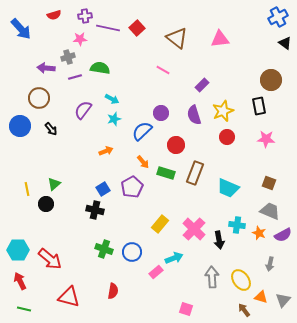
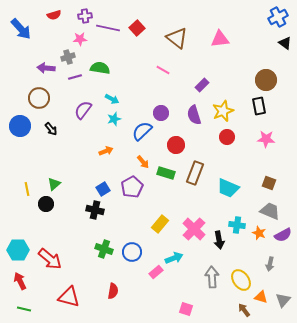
brown circle at (271, 80): moved 5 px left
